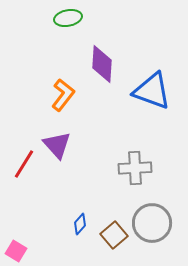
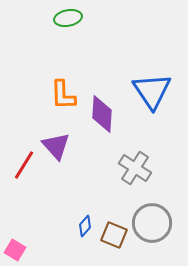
purple diamond: moved 50 px down
blue triangle: rotated 36 degrees clockwise
orange L-shape: rotated 140 degrees clockwise
purple triangle: moved 1 px left, 1 px down
red line: moved 1 px down
gray cross: rotated 36 degrees clockwise
blue diamond: moved 5 px right, 2 px down
brown square: rotated 28 degrees counterclockwise
pink square: moved 1 px left, 1 px up
